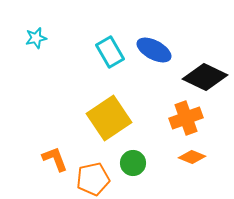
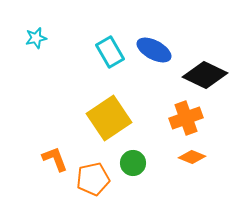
black diamond: moved 2 px up
